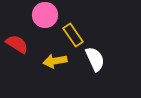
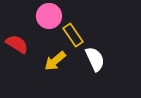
pink circle: moved 4 px right, 1 px down
yellow arrow: rotated 30 degrees counterclockwise
